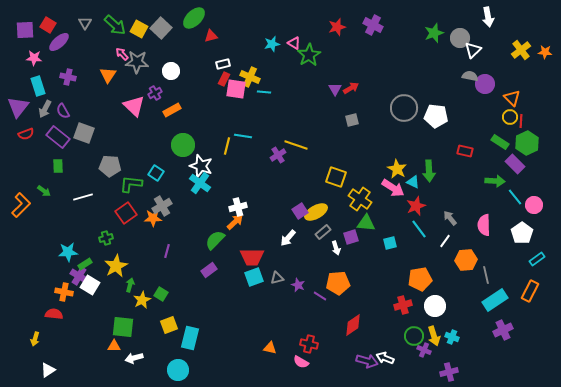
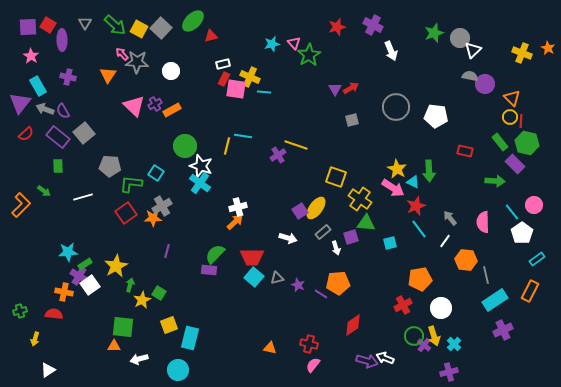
white arrow at (488, 17): moved 97 px left, 34 px down; rotated 12 degrees counterclockwise
green ellipse at (194, 18): moved 1 px left, 3 px down
purple square at (25, 30): moved 3 px right, 3 px up
purple ellipse at (59, 42): moved 3 px right, 2 px up; rotated 50 degrees counterclockwise
pink triangle at (294, 43): rotated 16 degrees clockwise
yellow cross at (521, 50): moved 1 px right, 3 px down; rotated 30 degrees counterclockwise
orange star at (545, 52): moved 3 px right, 4 px up; rotated 24 degrees clockwise
pink star at (34, 58): moved 3 px left, 2 px up; rotated 28 degrees clockwise
cyan rectangle at (38, 86): rotated 12 degrees counterclockwise
purple cross at (155, 93): moved 11 px down
purple triangle at (18, 107): moved 2 px right, 4 px up
gray circle at (404, 108): moved 8 px left, 1 px up
gray arrow at (45, 109): rotated 84 degrees clockwise
gray square at (84, 133): rotated 30 degrees clockwise
red semicircle at (26, 134): rotated 21 degrees counterclockwise
green rectangle at (500, 142): rotated 18 degrees clockwise
green hexagon at (527, 143): rotated 20 degrees counterclockwise
green circle at (183, 145): moved 2 px right, 1 px down
cyan line at (515, 197): moved 3 px left, 15 px down
yellow ellipse at (316, 212): moved 4 px up; rotated 25 degrees counterclockwise
pink semicircle at (484, 225): moved 1 px left, 3 px up
green cross at (106, 238): moved 86 px left, 73 px down
white arrow at (288, 238): rotated 114 degrees counterclockwise
green semicircle at (215, 240): moved 14 px down
orange hexagon at (466, 260): rotated 10 degrees clockwise
purple rectangle at (209, 270): rotated 42 degrees clockwise
cyan square at (254, 277): rotated 30 degrees counterclockwise
white square at (90, 285): rotated 24 degrees clockwise
green square at (161, 294): moved 2 px left, 1 px up
purple line at (320, 296): moved 1 px right, 2 px up
red cross at (403, 305): rotated 12 degrees counterclockwise
white circle at (435, 306): moved 6 px right, 2 px down
cyan cross at (452, 337): moved 2 px right, 7 px down; rotated 24 degrees clockwise
purple cross at (424, 350): moved 5 px up; rotated 16 degrees clockwise
white arrow at (134, 358): moved 5 px right, 1 px down
pink semicircle at (301, 362): moved 12 px right, 3 px down; rotated 98 degrees clockwise
